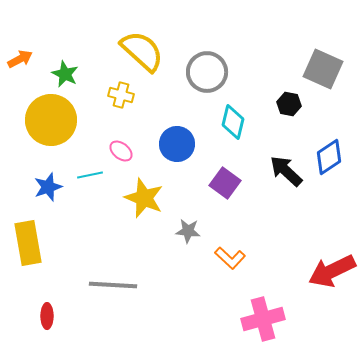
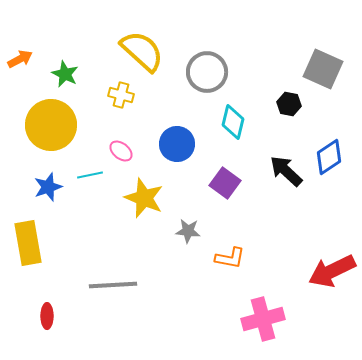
yellow circle: moved 5 px down
orange L-shape: rotated 32 degrees counterclockwise
gray line: rotated 6 degrees counterclockwise
